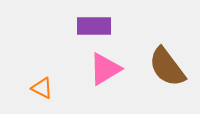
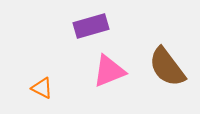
purple rectangle: moved 3 px left; rotated 16 degrees counterclockwise
pink triangle: moved 4 px right, 2 px down; rotated 9 degrees clockwise
